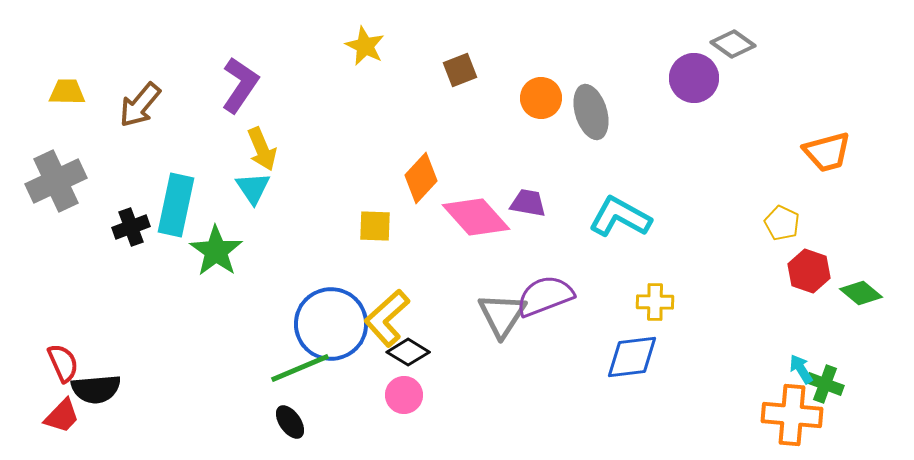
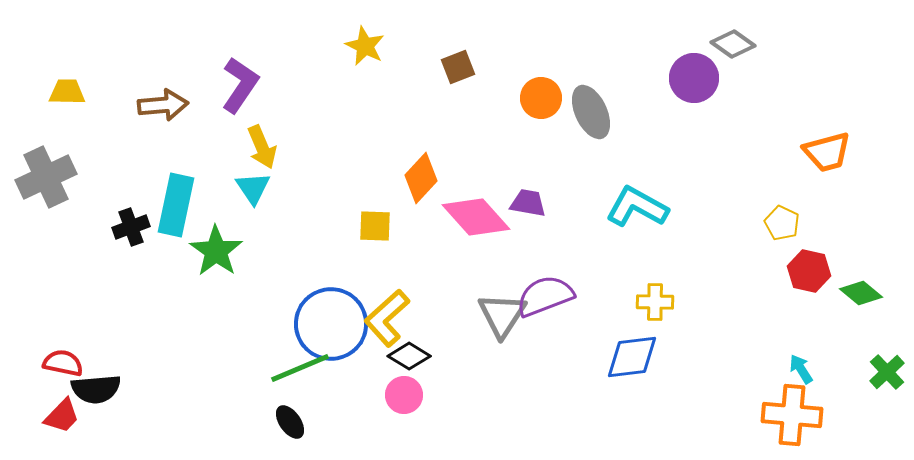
brown square: moved 2 px left, 3 px up
brown arrow: moved 23 px right; rotated 135 degrees counterclockwise
gray ellipse: rotated 8 degrees counterclockwise
yellow arrow: moved 2 px up
gray cross: moved 10 px left, 4 px up
cyan L-shape: moved 17 px right, 10 px up
red hexagon: rotated 6 degrees counterclockwise
black diamond: moved 1 px right, 4 px down
red semicircle: rotated 54 degrees counterclockwise
green cross: moved 62 px right, 12 px up; rotated 27 degrees clockwise
